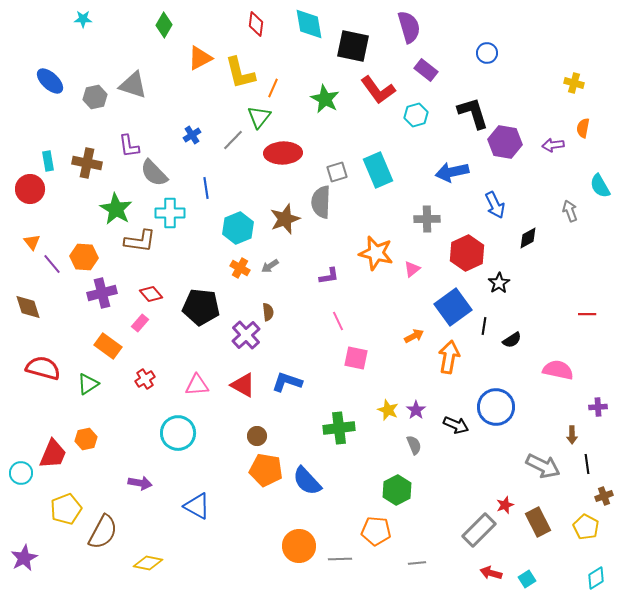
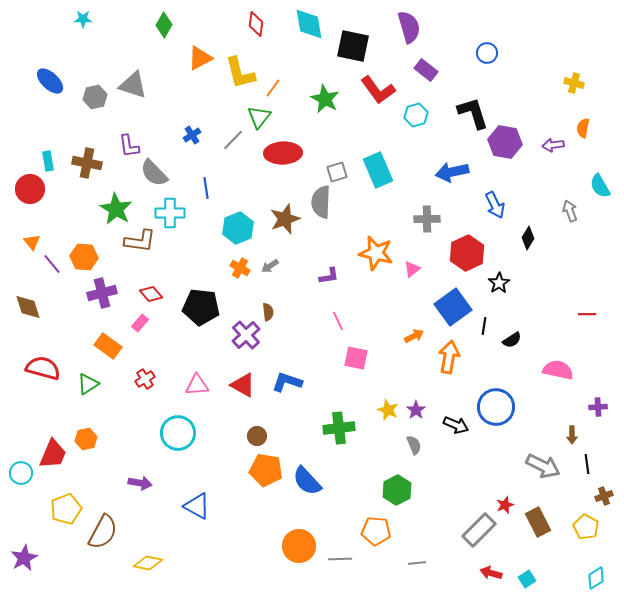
orange line at (273, 88): rotated 12 degrees clockwise
black diamond at (528, 238): rotated 30 degrees counterclockwise
